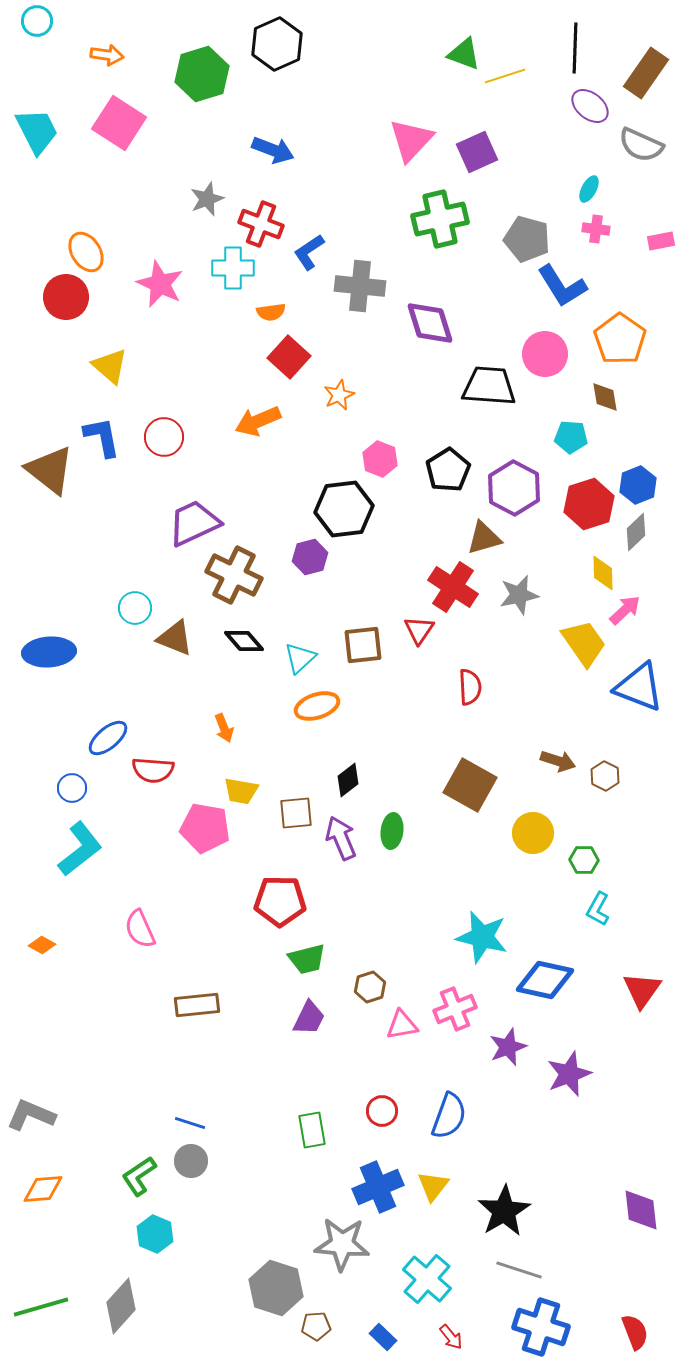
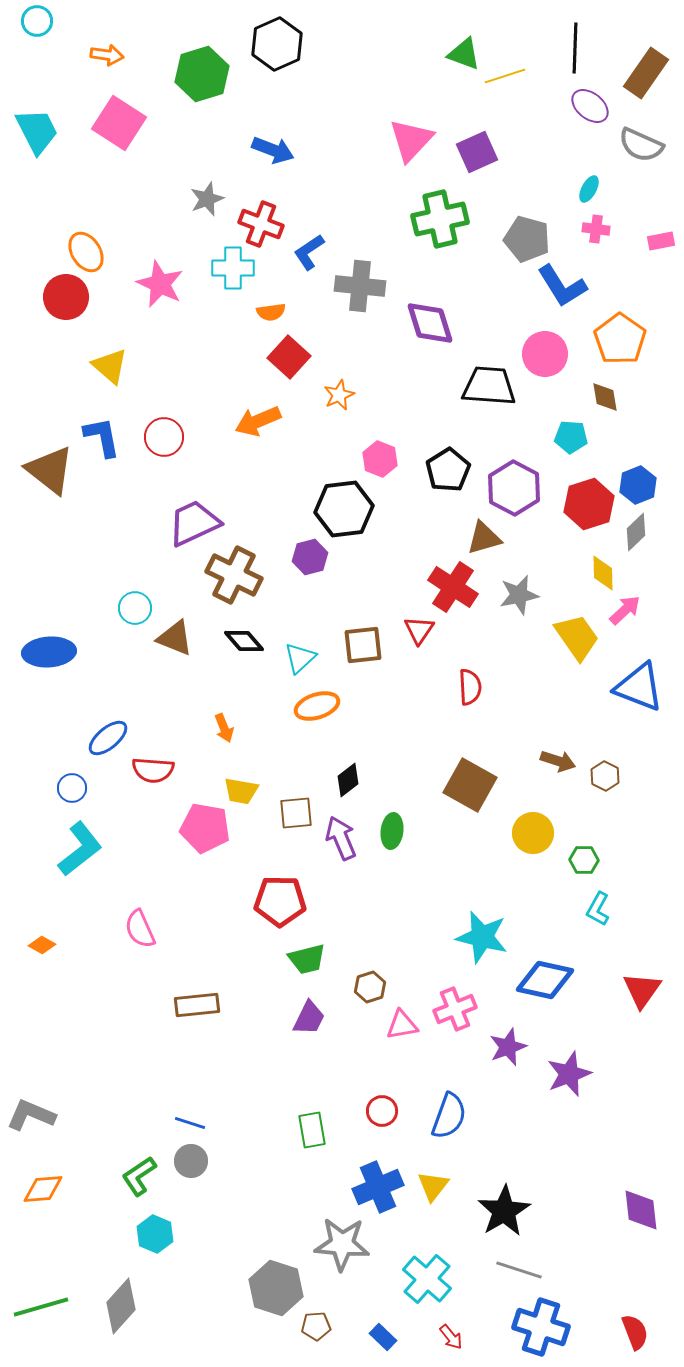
yellow trapezoid at (584, 643): moved 7 px left, 6 px up
